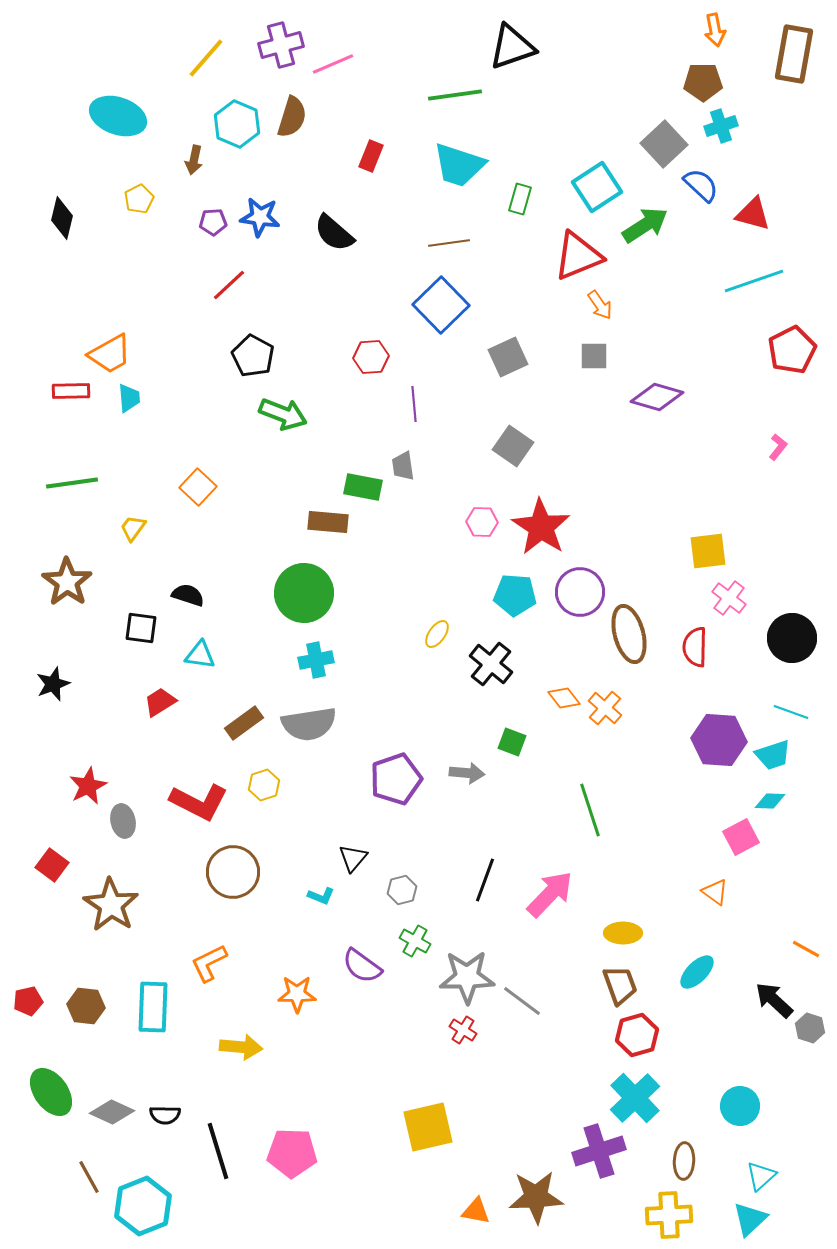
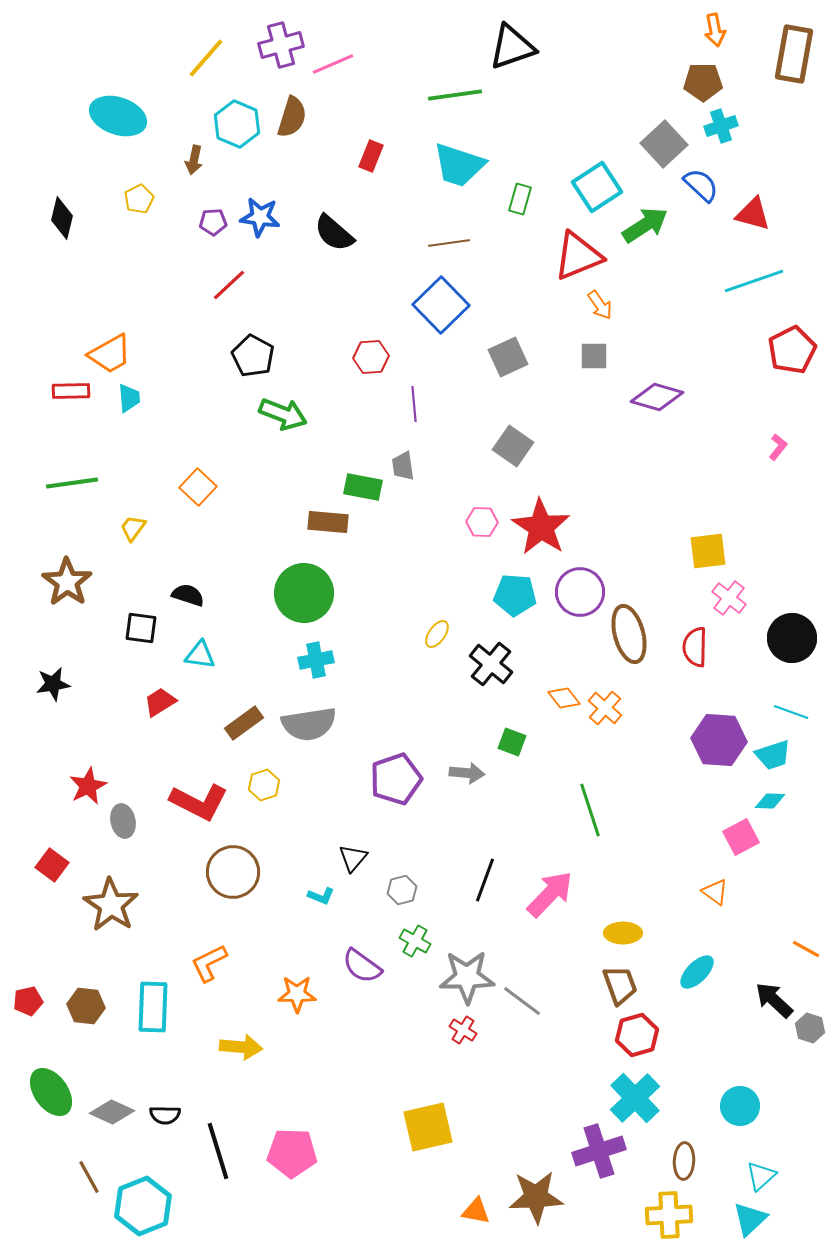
black star at (53, 684): rotated 12 degrees clockwise
